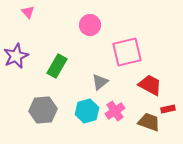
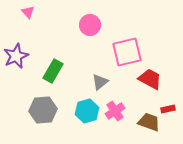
green rectangle: moved 4 px left, 5 px down
red trapezoid: moved 6 px up
